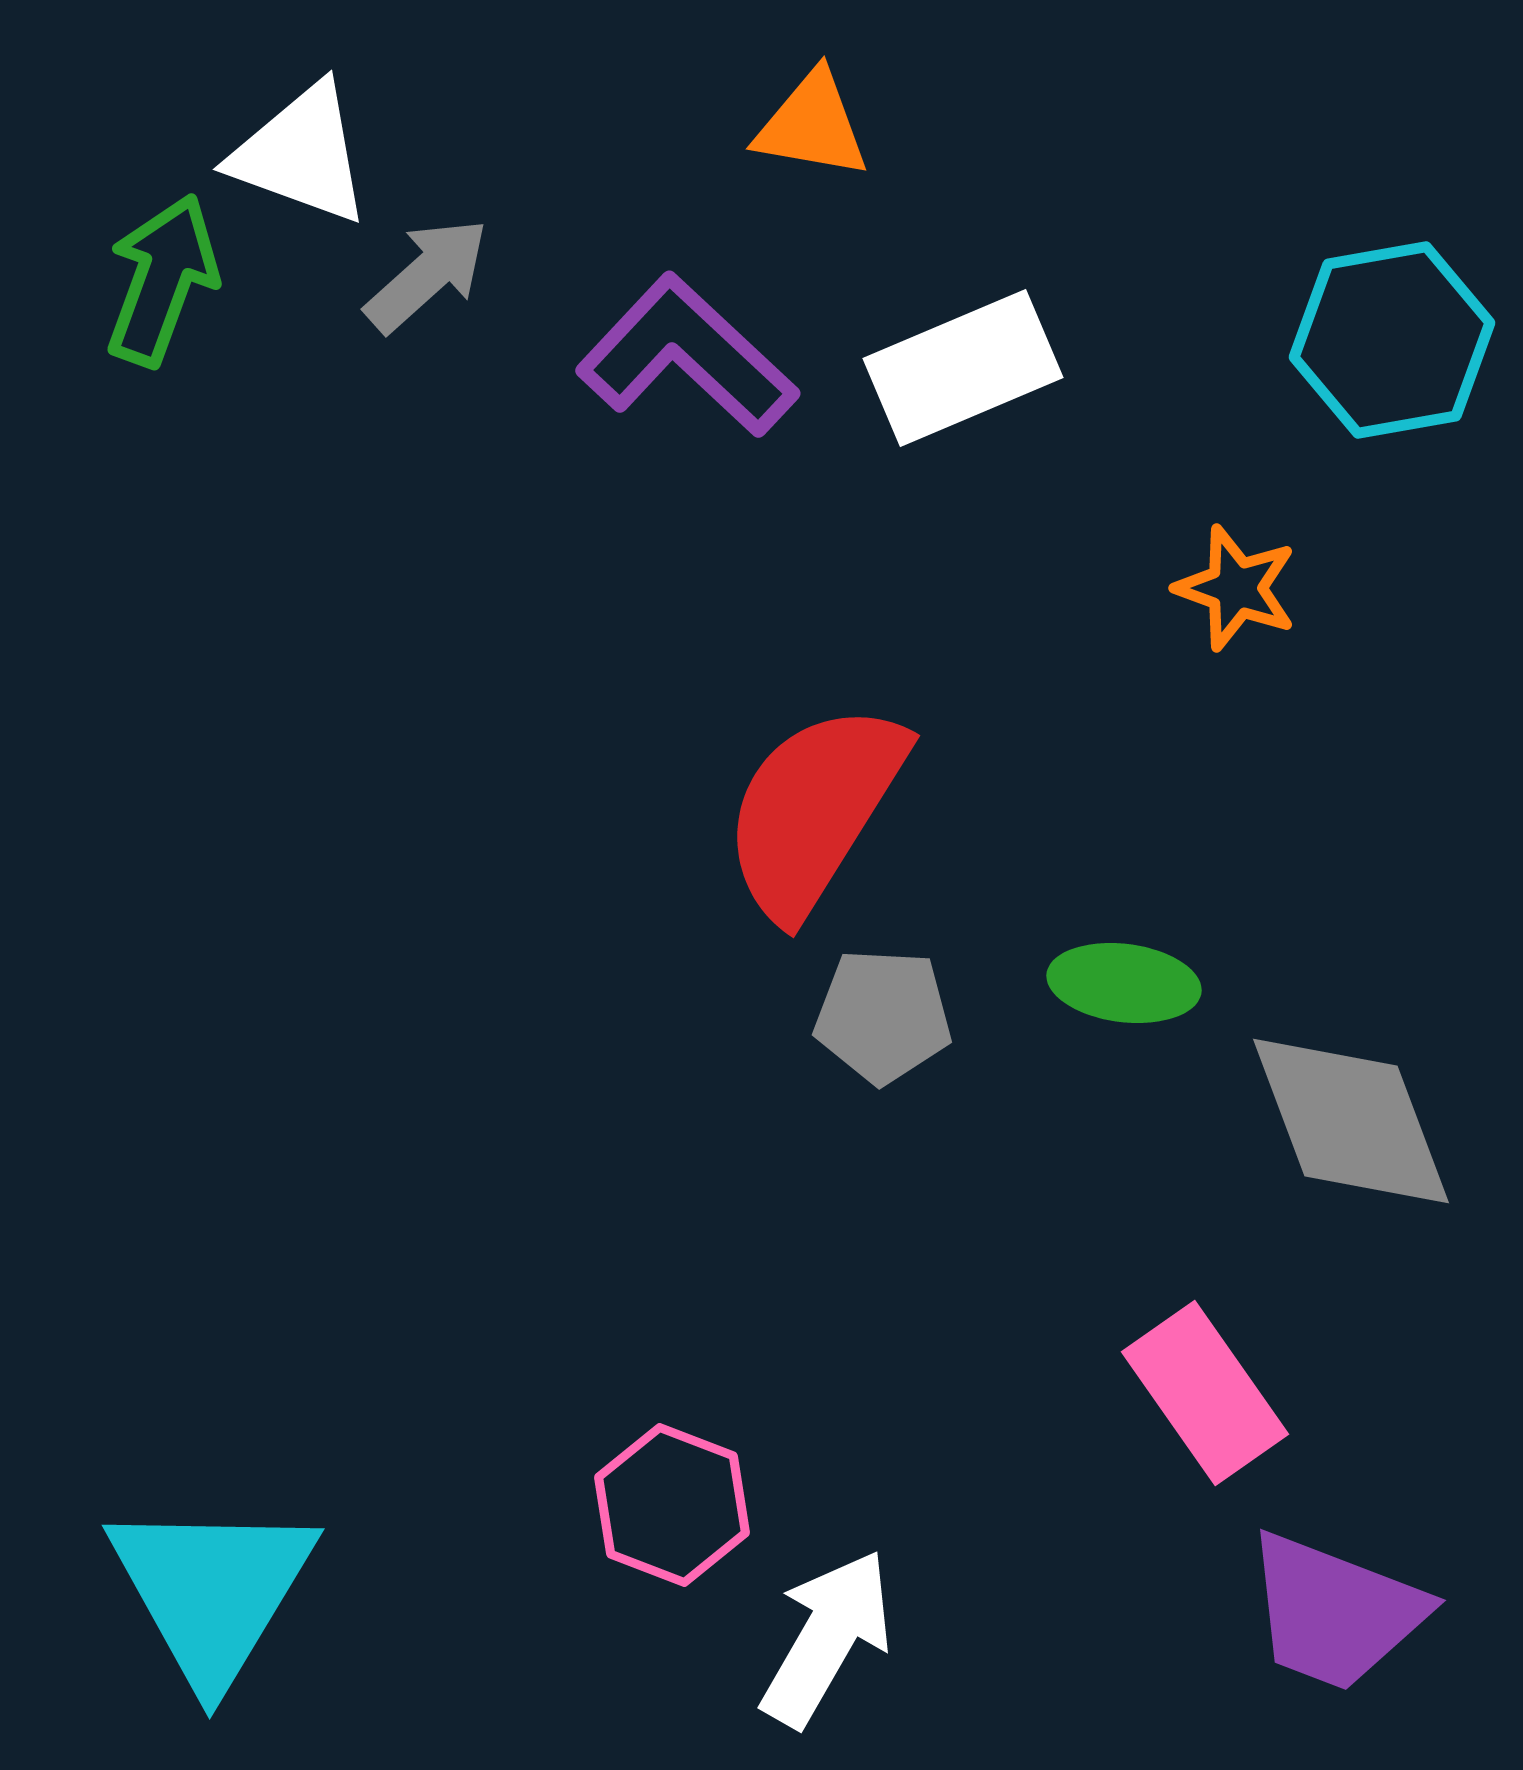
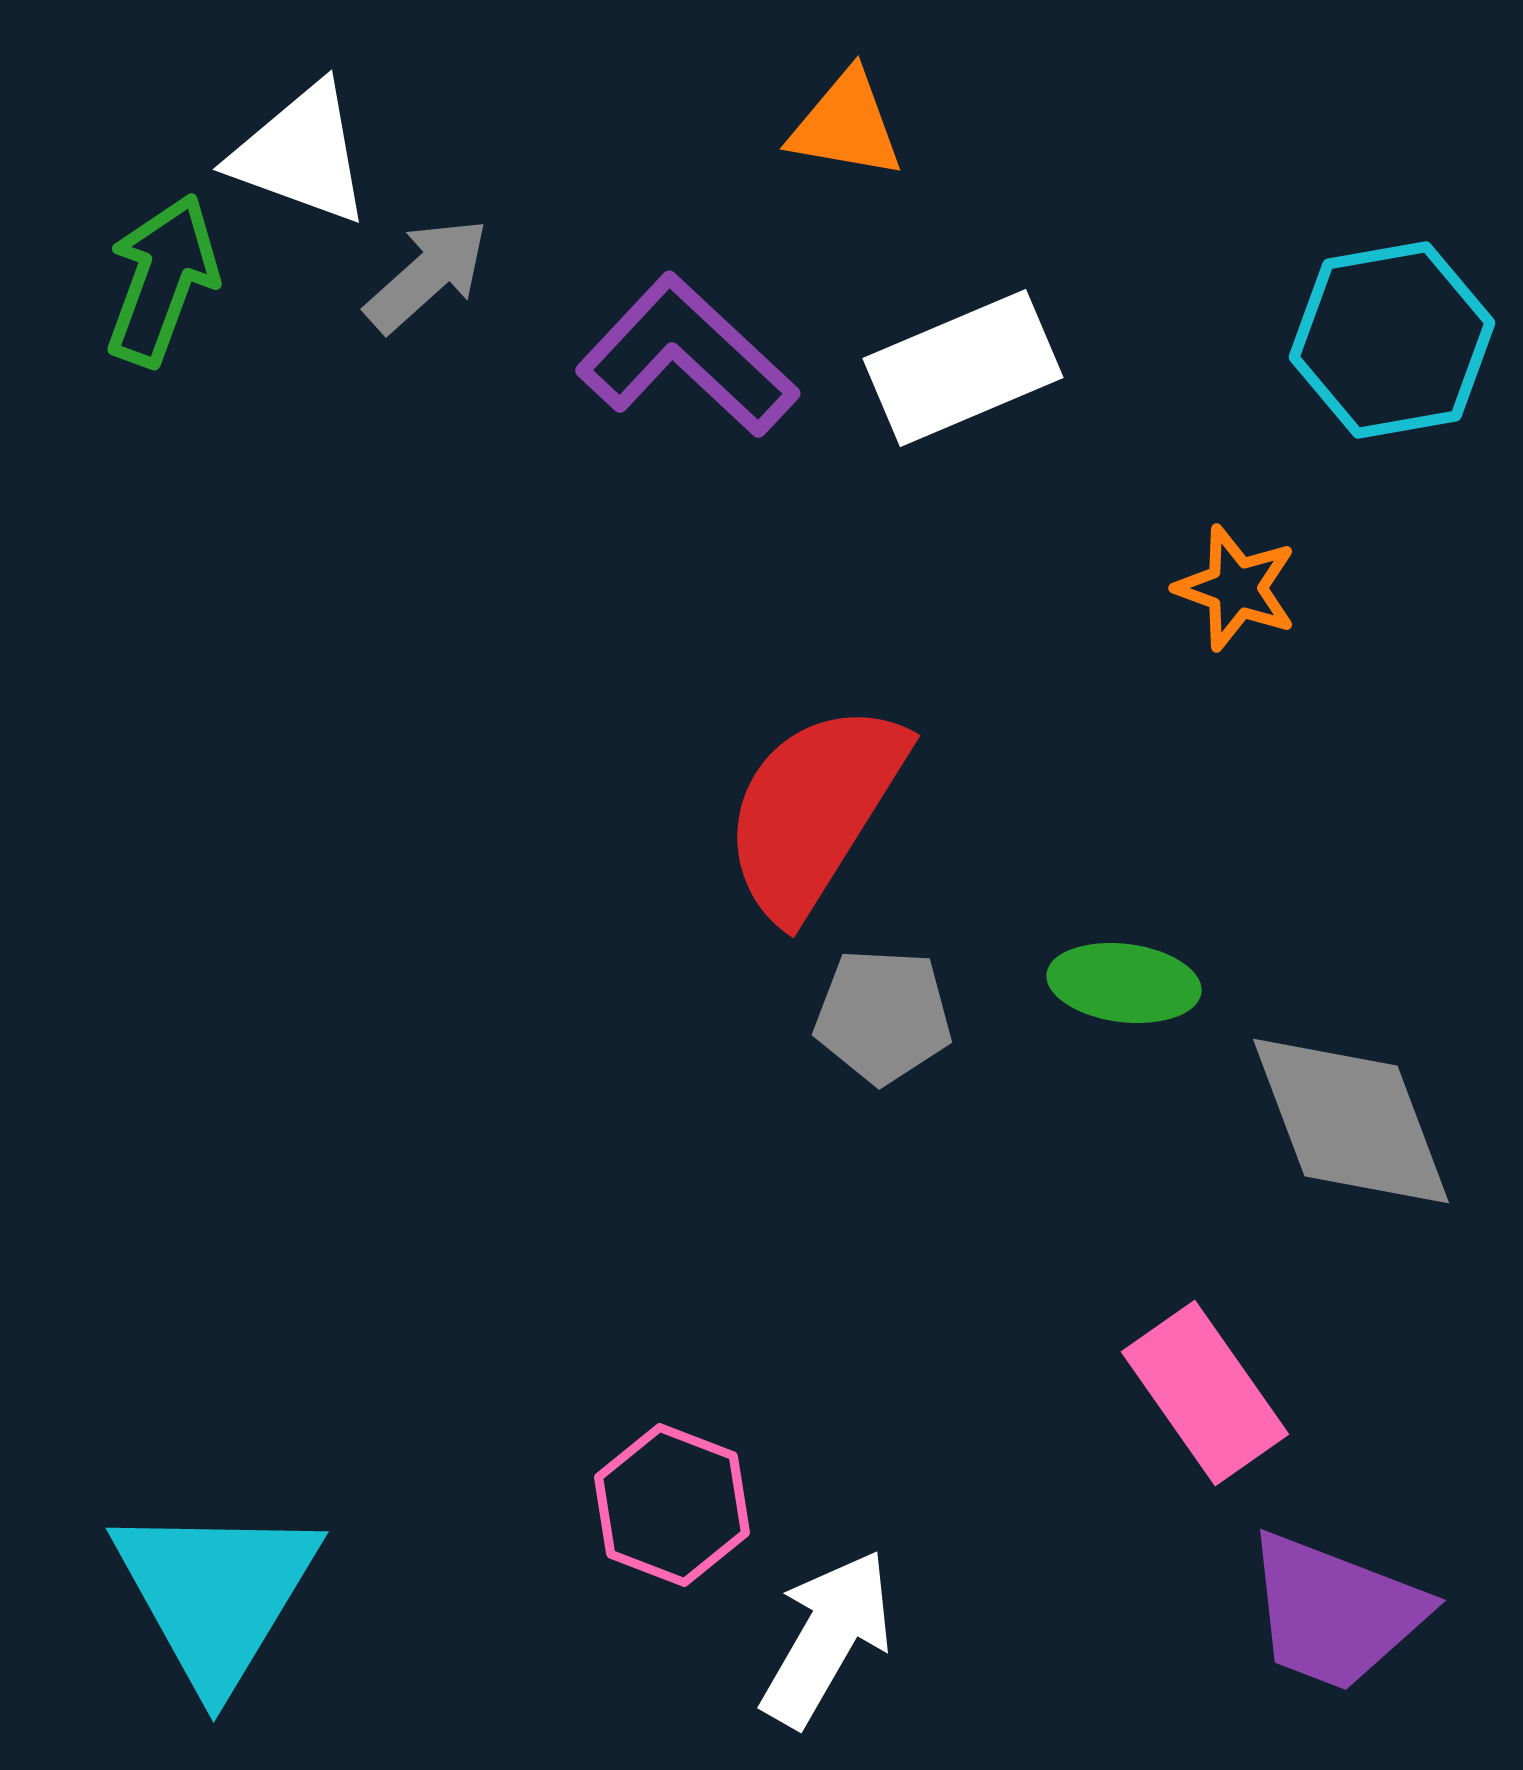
orange triangle: moved 34 px right
cyan triangle: moved 4 px right, 3 px down
